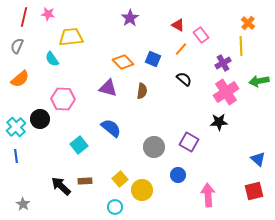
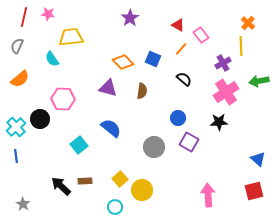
blue circle: moved 57 px up
